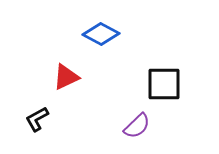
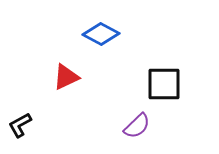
black L-shape: moved 17 px left, 6 px down
